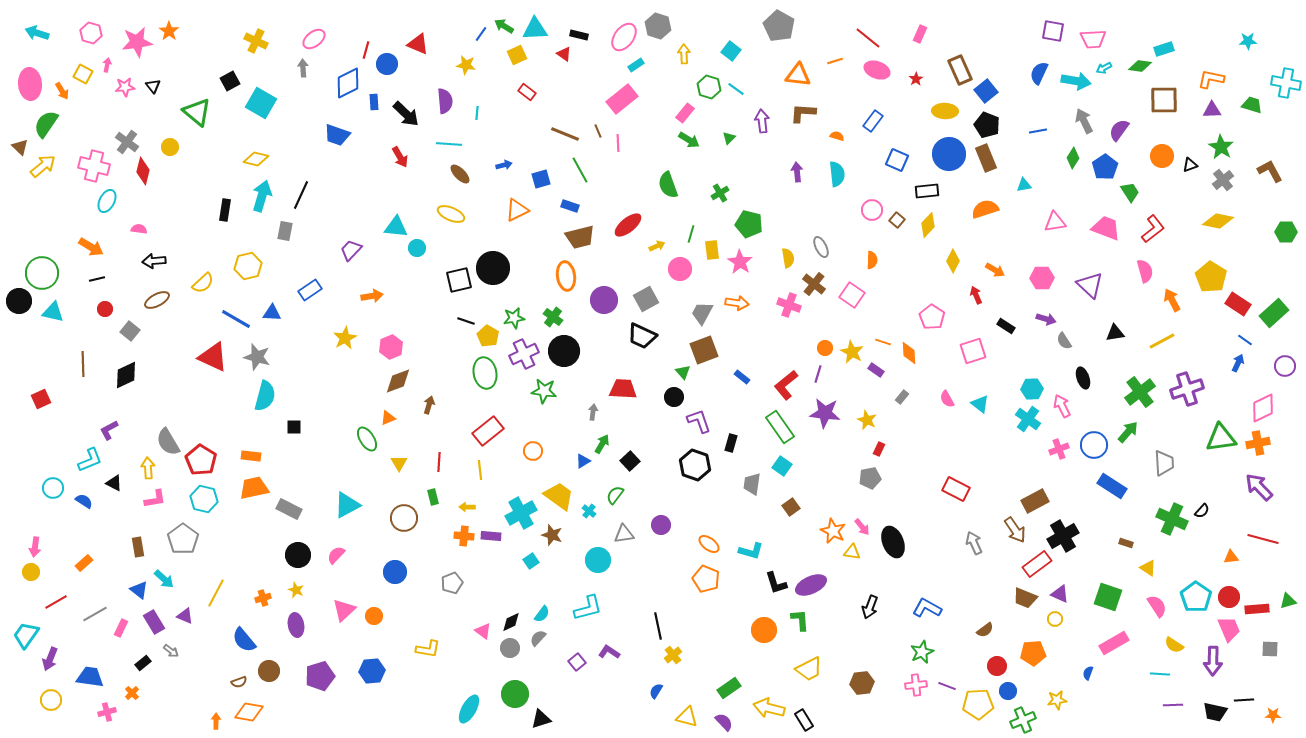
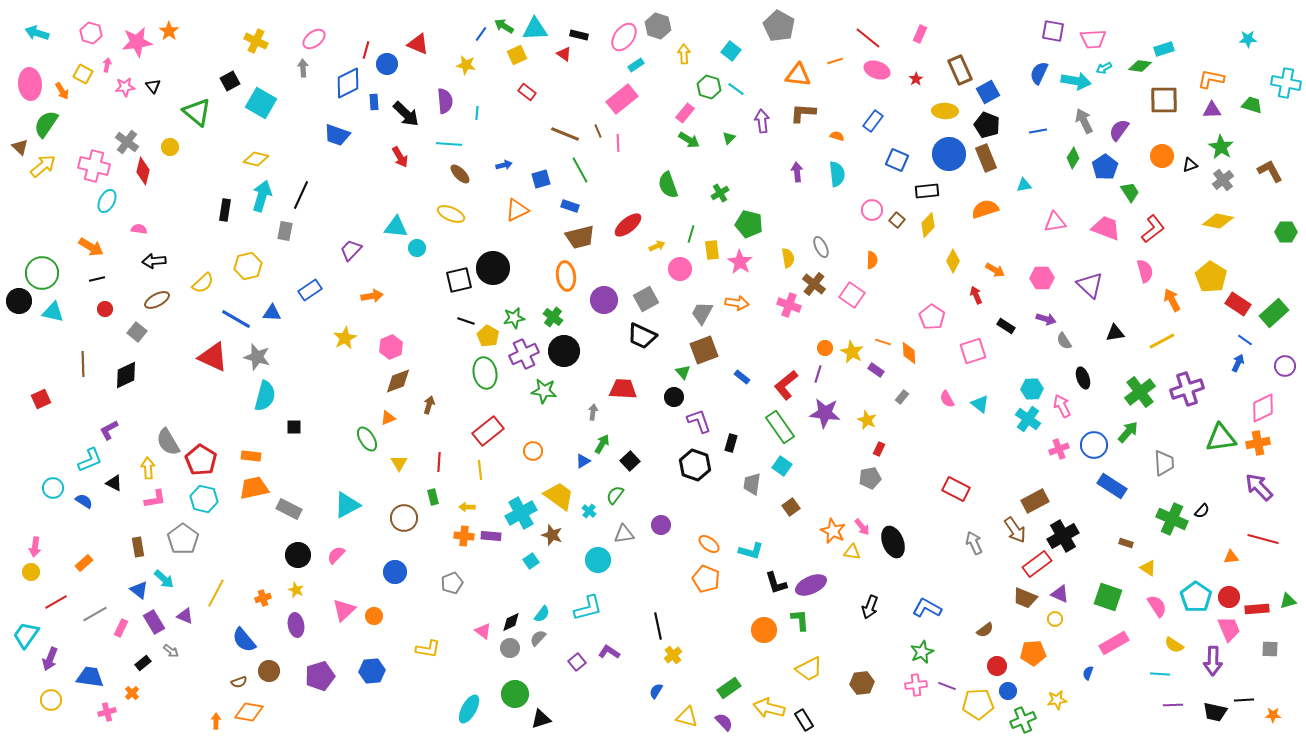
cyan star at (1248, 41): moved 2 px up
blue square at (986, 91): moved 2 px right, 1 px down; rotated 10 degrees clockwise
gray square at (130, 331): moved 7 px right, 1 px down
